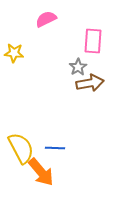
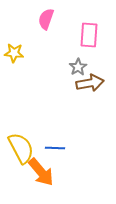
pink semicircle: rotated 45 degrees counterclockwise
pink rectangle: moved 4 px left, 6 px up
